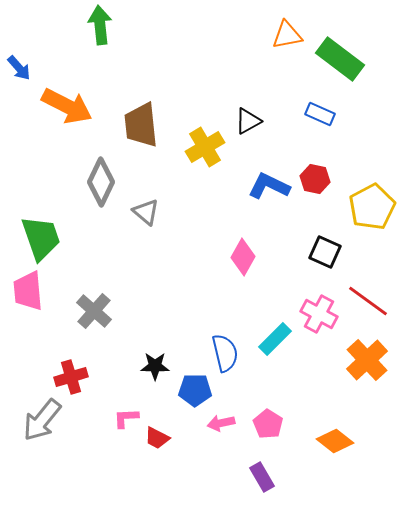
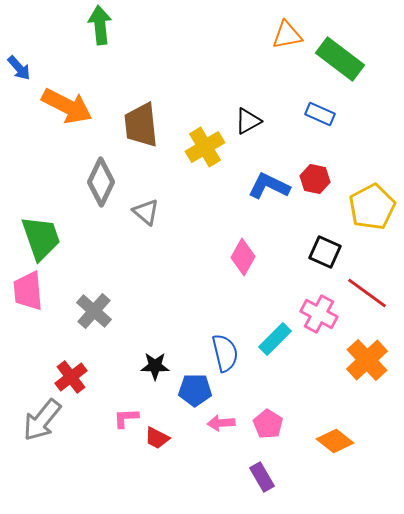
red line: moved 1 px left, 8 px up
red cross: rotated 20 degrees counterclockwise
pink arrow: rotated 8 degrees clockwise
